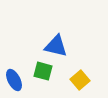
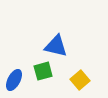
green square: rotated 30 degrees counterclockwise
blue ellipse: rotated 55 degrees clockwise
